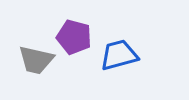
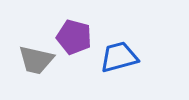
blue trapezoid: moved 2 px down
